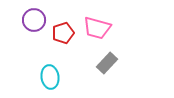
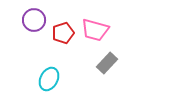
pink trapezoid: moved 2 px left, 2 px down
cyan ellipse: moved 1 px left, 2 px down; rotated 35 degrees clockwise
